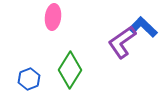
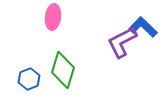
purple L-shape: rotated 8 degrees clockwise
green diamond: moved 7 px left; rotated 15 degrees counterclockwise
